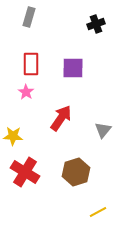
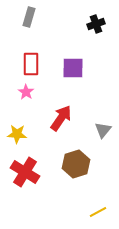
yellow star: moved 4 px right, 2 px up
brown hexagon: moved 8 px up
